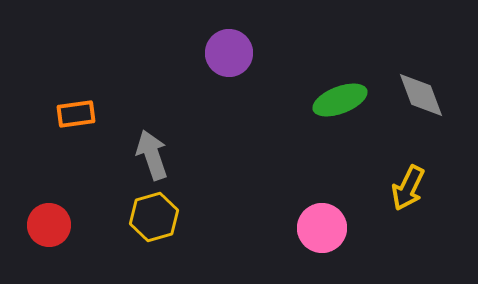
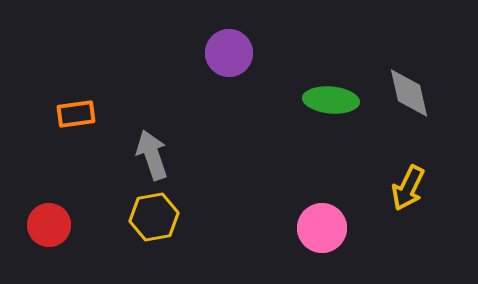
gray diamond: moved 12 px left, 2 px up; rotated 8 degrees clockwise
green ellipse: moved 9 px left; rotated 26 degrees clockwise
yellow hexagon: rotated 6 degrees clockwise
